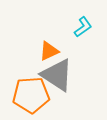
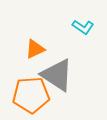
cyan L-shape: rotated 70 degrees clockwise
orange triangle: moved 14 px left, 2 px up
